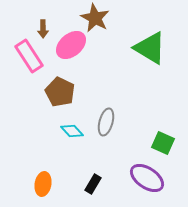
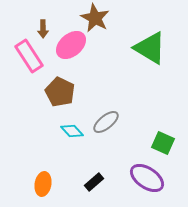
gray ellipse: rotated 36 degrees clockwise
black rectangle: moved 1 px right, 2 px up; rotated 18 degrees clockwise
